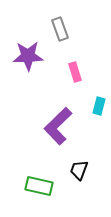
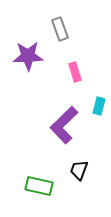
purple L-shape: moved 6 px right, 1 px up
